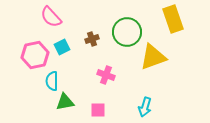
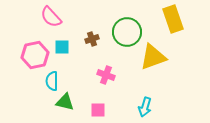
cyan square: rotated 28 degrees clockwise
green triangle: rotated 24 degrees clockwise
